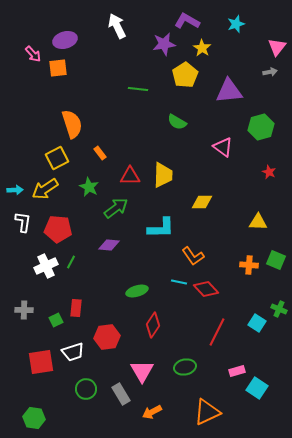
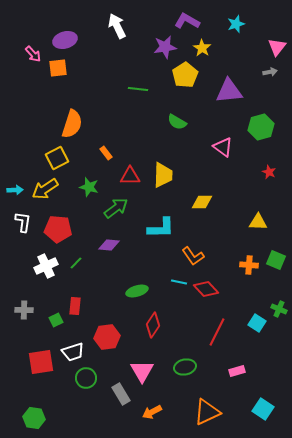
purple star at (164, 44): moved 1 px right, 3 px down
orange semicircle at (72, 124): rotated 36 degrees clockwise
orange rectangle at (100, 153): moved 6 px right
green star at (89, 187): rotated 12 degrees counterclockwise
green line at (71, 262): moved 5 px right, 1 px down; rotated 16 degrees clockwise
red rectangle at (76, 308): moved 1 px left, 2 px up
cyan square at (257, 388): moved 6 px right, 21 px down
green circle at (86, 389): moved 11 px up
